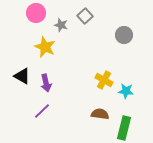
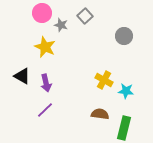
pink circle: moved 6 px right
gray circle: moved 1 px down
purple line: moved 3 px right, 1 px up
